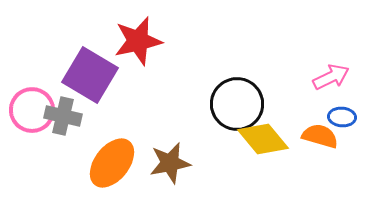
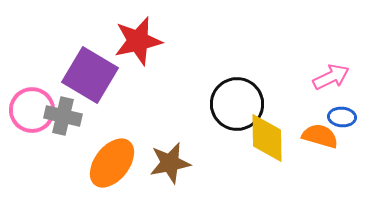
yellow diamond: moved 4 px right, 1 px up; rotated 39 degrees clockwise
